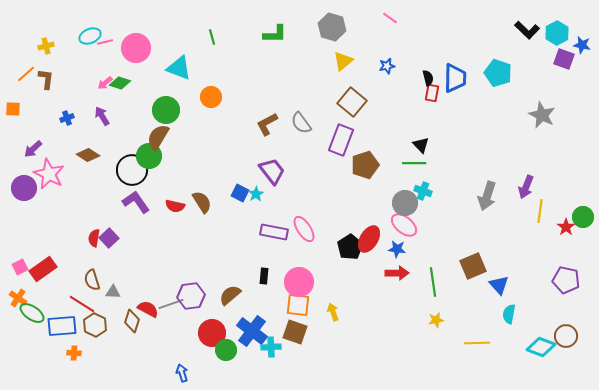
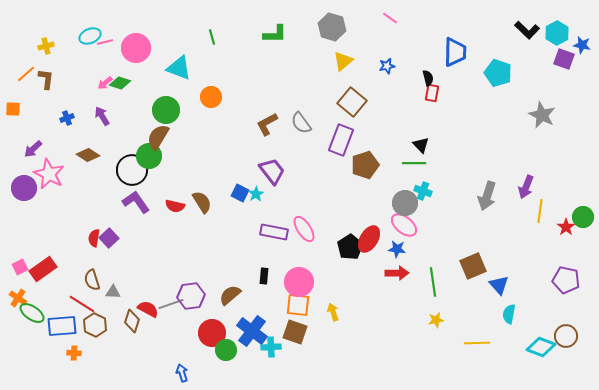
blue trapezoid at (455, 78): moved 26 px up
